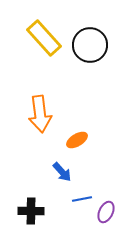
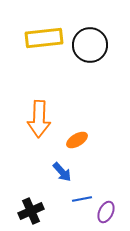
yellow rectangle: rotated 54 degrees counterclockwise
orange arrow: moved 1 px left, 5 px down; rotated 9 degrees clockwise
black cross: rotated 25 degrees counterclockwise
